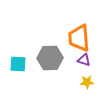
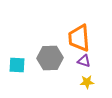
purple triangle: moved 1 px down
cyan square: moved 1 px left, 1 px down
